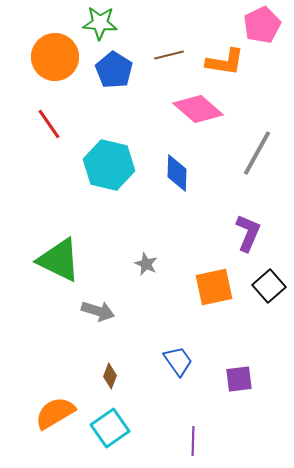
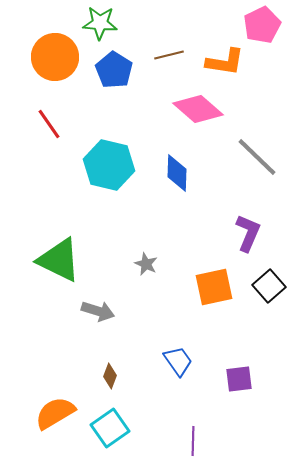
gray line: moved 4 px down; rotated 75 degrees counterclockwise
